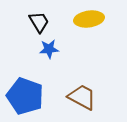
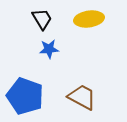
black trapezoid: moved 3 px right, 3 px up
